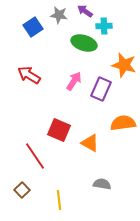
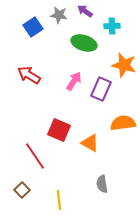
cyan cross: moved 8 px right
gray semicircle: rotated 108 degrees counterclockwise
